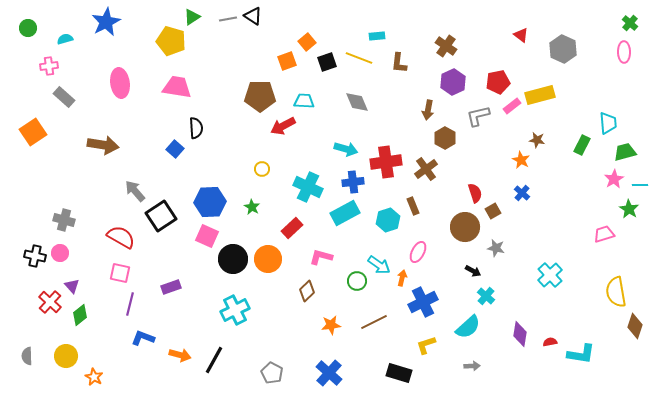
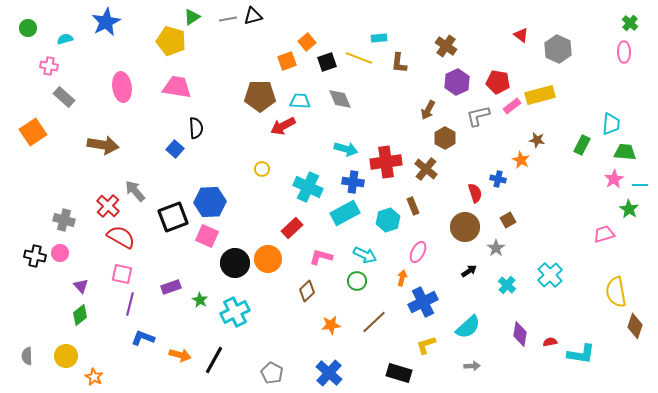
black triangle at (253, 16): rotated 48 degrees counterclockwise
cyan rectangle at (377, 36): moved 2 px right, 2 px down
gray hexagon at (563, 49): moved 5 px left
pink cross at (49, 66): rotated 18 degrees clockwise
purple hexagon at (453, 82): moved 4 px right
red pentagon at (498, 82): rotated 20 degrees clockwise
pink ellipse at (120, 83): moved 2 px right, 4 px down
cyan trapezoid at (304, 101): moved 4 px left
gray diamond at (357, 102): moved 17 px left, 3 px up
brown arrow at (428, 110): rotated 18 degrees clockwise
cyan trapezoid at (608, 123): moved 3 px right, 1 px down; rotated 10 degrees clockwise
green trapezoid at (625, 152): rotated 20 degrees clockwise
brown cross at (426, 169): rotated 15 degrees counterclockwise
blue cross at (353, 182): rotated 15 degrees clockwise
blue cross at (522, 193): moved 24 px left, 14 px up; rotated 28 degrees counterclockwise
green star at (252, 207): moved 52 px left, 93 px down
brown square at (493, 211): moved 15 px right, 9 px down
black square at (161, 216): moved 12 px right, 1 px down; rotated 12 degrees clockwise
gray star at (496, 248): rotated 24 degrees clockwise
black circle at (233, 259): moved 2 px right, 4 px down
cyan arrow at (379, 265): moved 14 px left, 10 px up; rotated 10 degrees counterclockwise
black arrow at (473, 271): moved 4 px left; rotated 63 degrees counterclockwise
pink square at (120, 273): moved 2 px right, 1 px down
purple triangle at (72, 286): moved 9 px right
cyan cross at (486, 296): moved 21 px right, 11 px up
red cross at (50, 302): moved 58 px right, 96 px up
cyan cross at (235, 310): moved 2 px down
brown line at (374, 322): rotated 16 degrees counterclockwise
